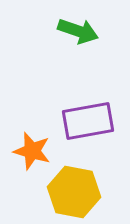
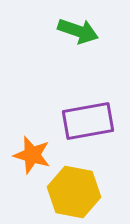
orange star: moved 4 px down
